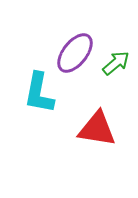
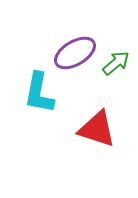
purple ellipse: rotated 21 degrees clockwise
red triangle: rotated 9 degrees clockwise
